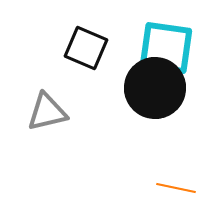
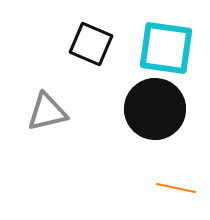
black square: moved 5 px right, 4 px up
black circle: moved 21 px down
